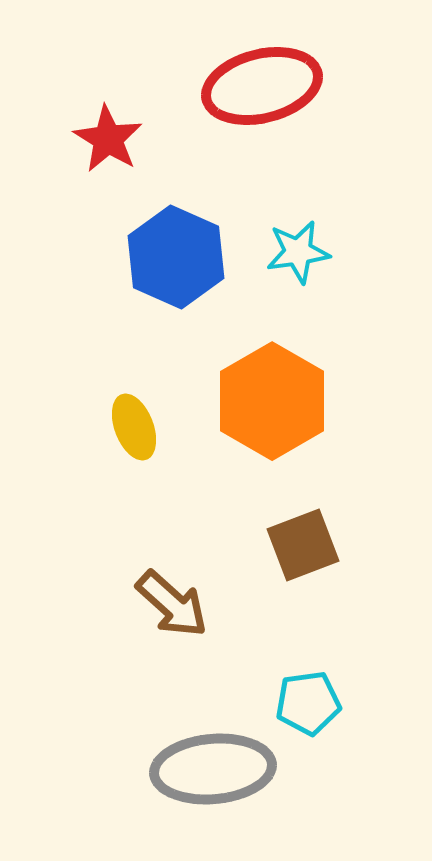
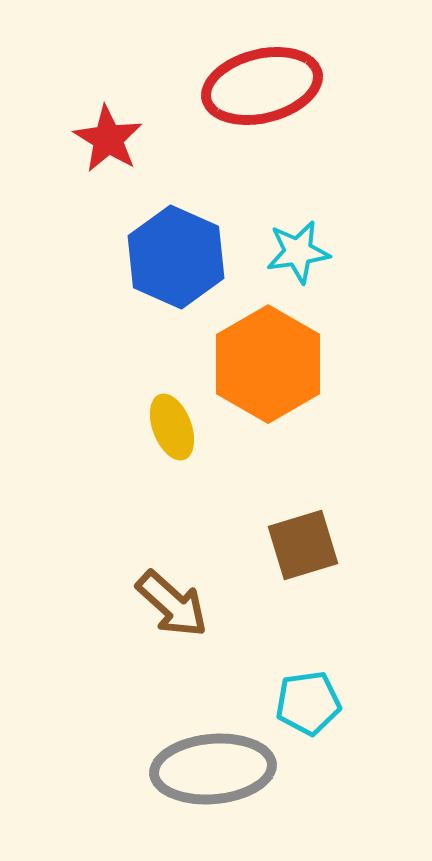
orange hexagon: moved 4 px left, 37 px up
yellow ellipse: moved 38 px right
brown square: rotated 4 degrees clockwise
